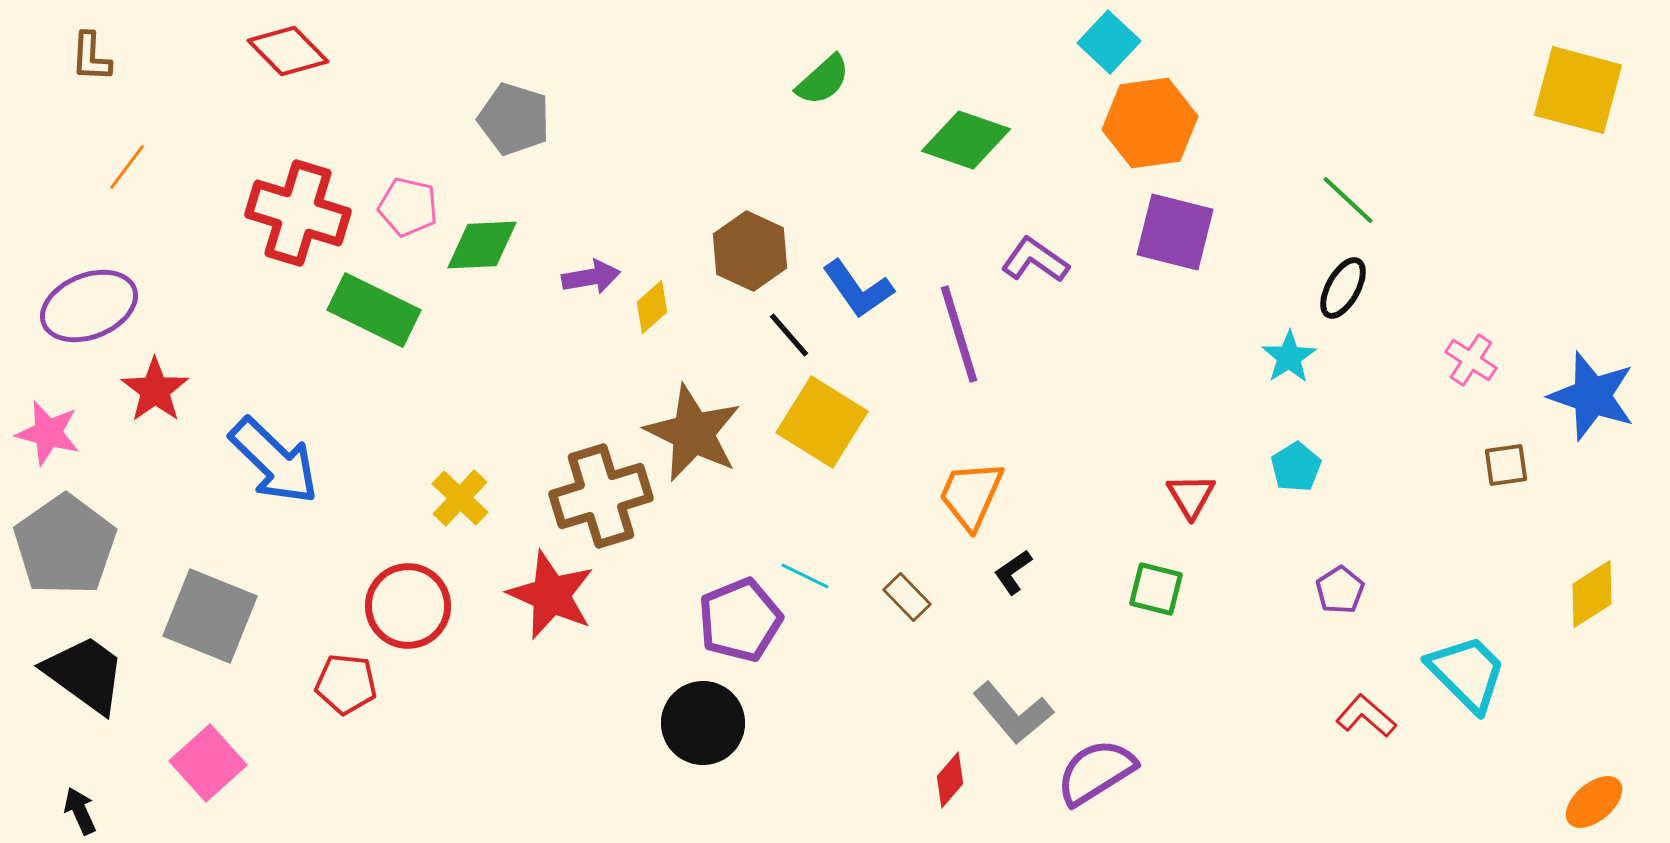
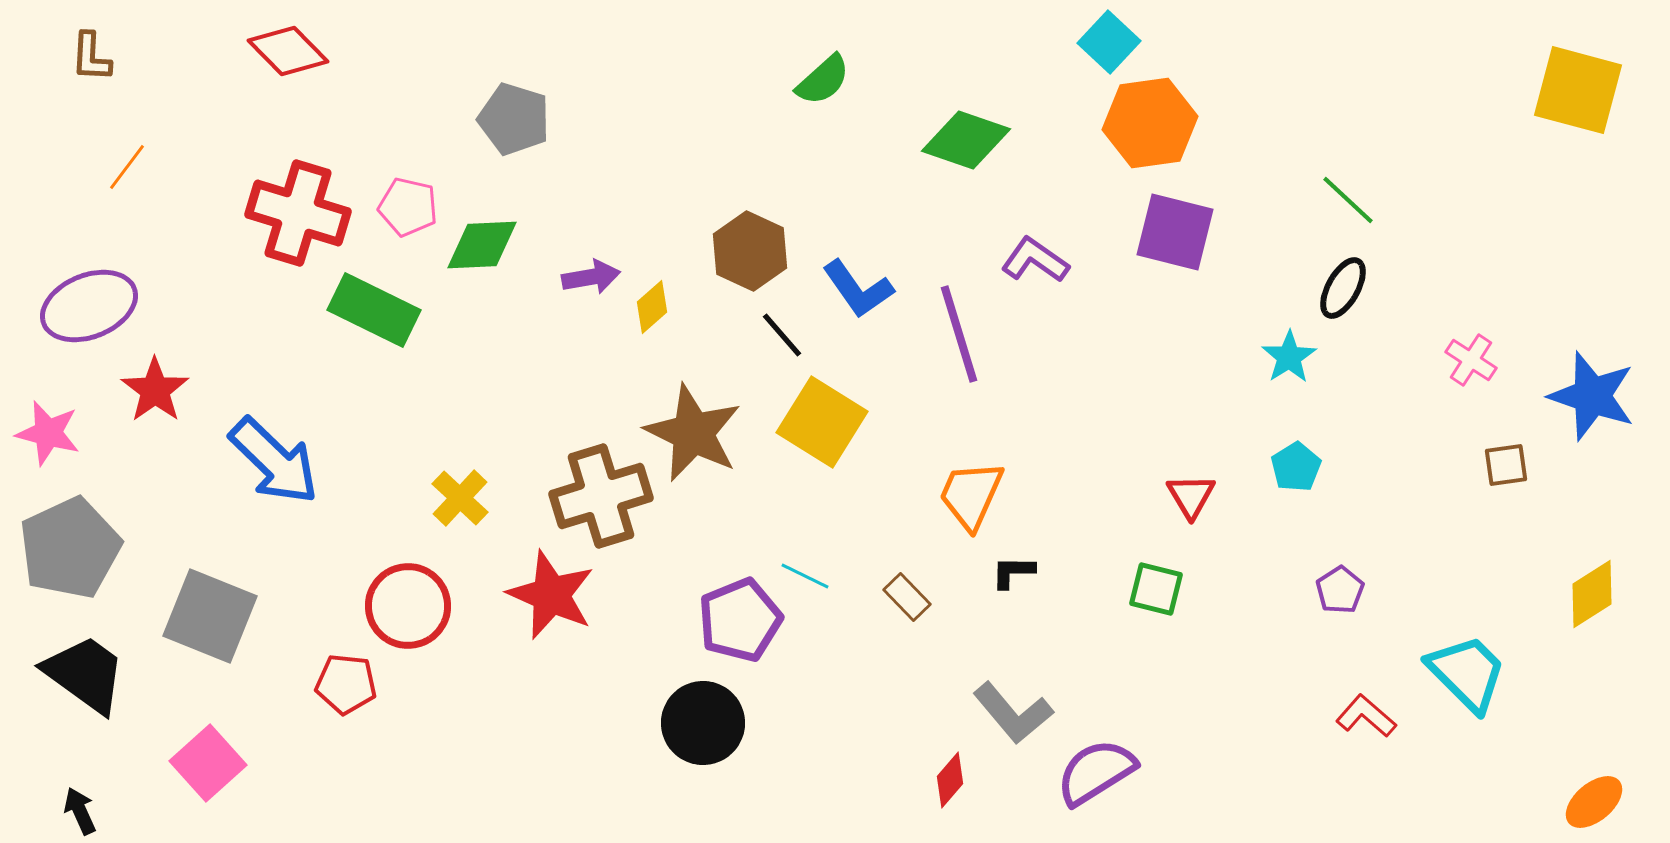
black line at (789, 335): moved 7 px left
gray pentagon at (65, 545): moved 5 px right, 3 px down; rotated 10 degrees clockwise
black L-shape at (1013, 572): rotated 36 degrees clockwise
